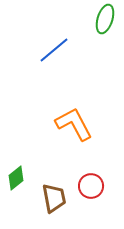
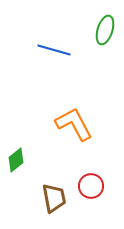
green ellipse: moved 11 px down
blue line: rotated 56 degrees clockwise
green diamond: moved 18 px up
